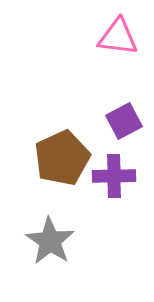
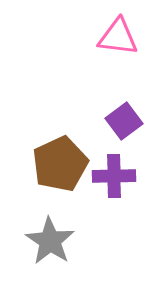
purple square: rotated 9 degrees counterclockwise
brown pentagon: moved 2 px left, 6 px down
